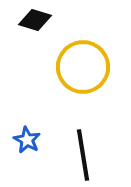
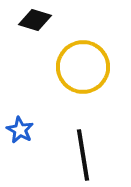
blue star: moved 7 px left, 10 px up
